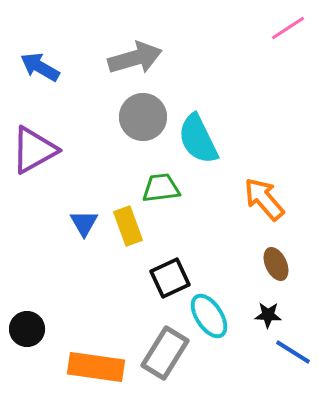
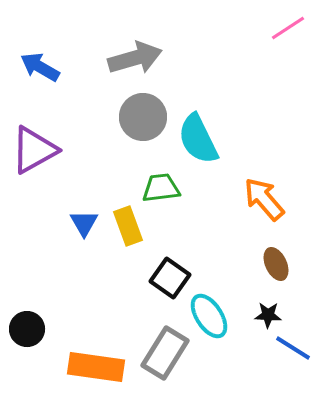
black square: rotated 30 degrees counterclockwise
blue line: moved 4 px up
